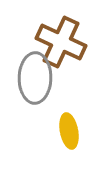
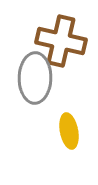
brown cross: moved 1 px up; rotated 12 degrees counterclockwise
